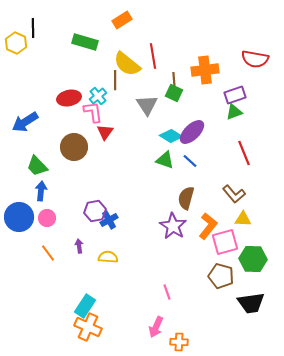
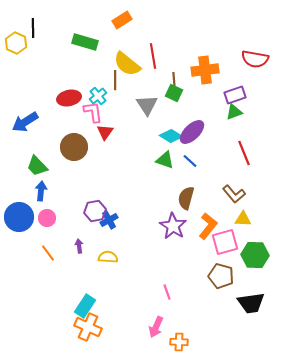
green hexagon at (253, 259): moved 2 px right, 4 px up
